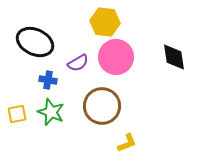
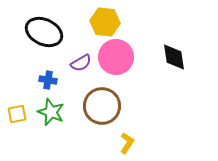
black ellipse: moved 9 px right, 10 px up
purple semicircle: moved 3 px right
yellow L-shape: rotated 35 degrees counterclockwise
